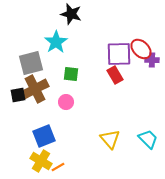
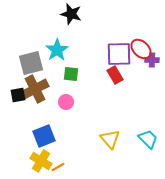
cyan star: moved 1 px right, 8 px down
